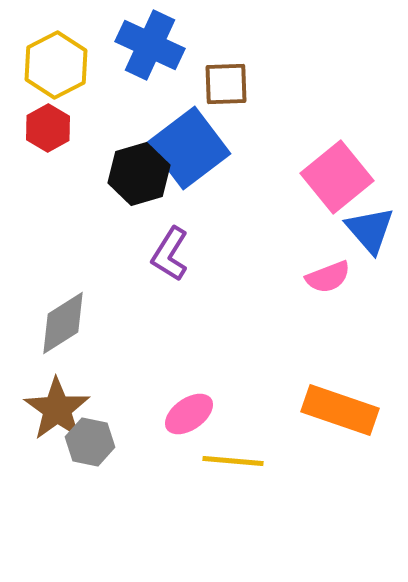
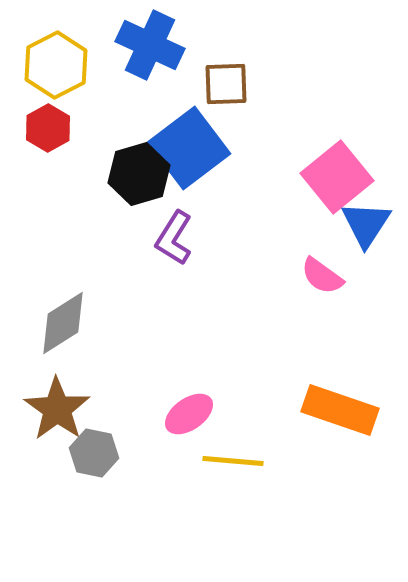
blue triangle: moved 4 px left, 6 px up; rotated 14 degrees clockwise
purple L-shape: moved 4 px right, 16 px up
pink semicircle: moved 6 px left, 1 px up; rotated 57 degrees clockwise
gray hexagon: moved 4 px right, 11 px down
